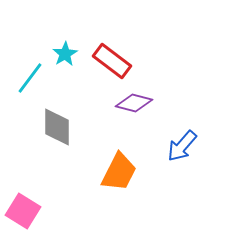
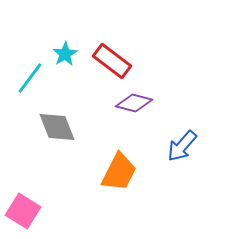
gray diamond: rotated 21 degrees counterclockwise
